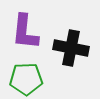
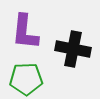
black cross: moved 2 px right, 1 px down
